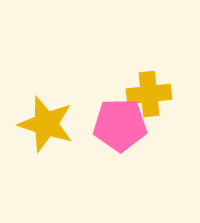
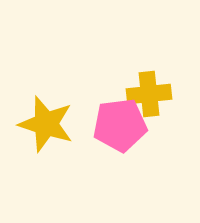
pink pentagon: rotated 6 degrees counterclockwise
